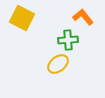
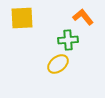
yellow square: rotated 30 degrees counterclockwise
